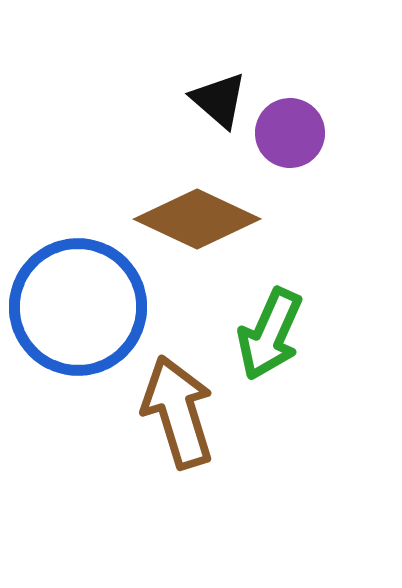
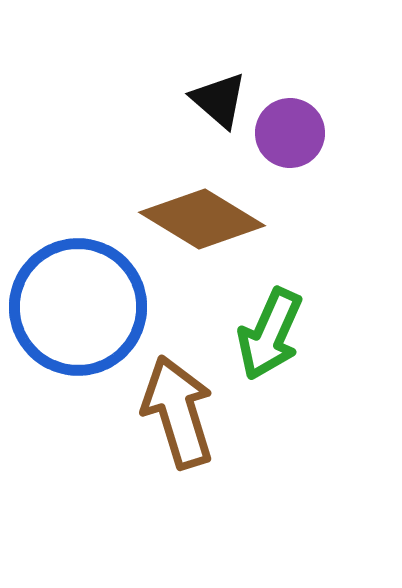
brown diamond: moved 5 px right; rotated 6 degrees clockwise
